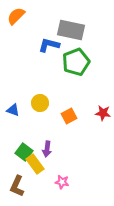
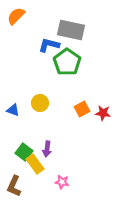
green pentagon: moved 9 px left; rotated 16 degrees counterclockwise
orange square: moved 13 px right, 7 px up
brown L-shape: moved 3 px left
